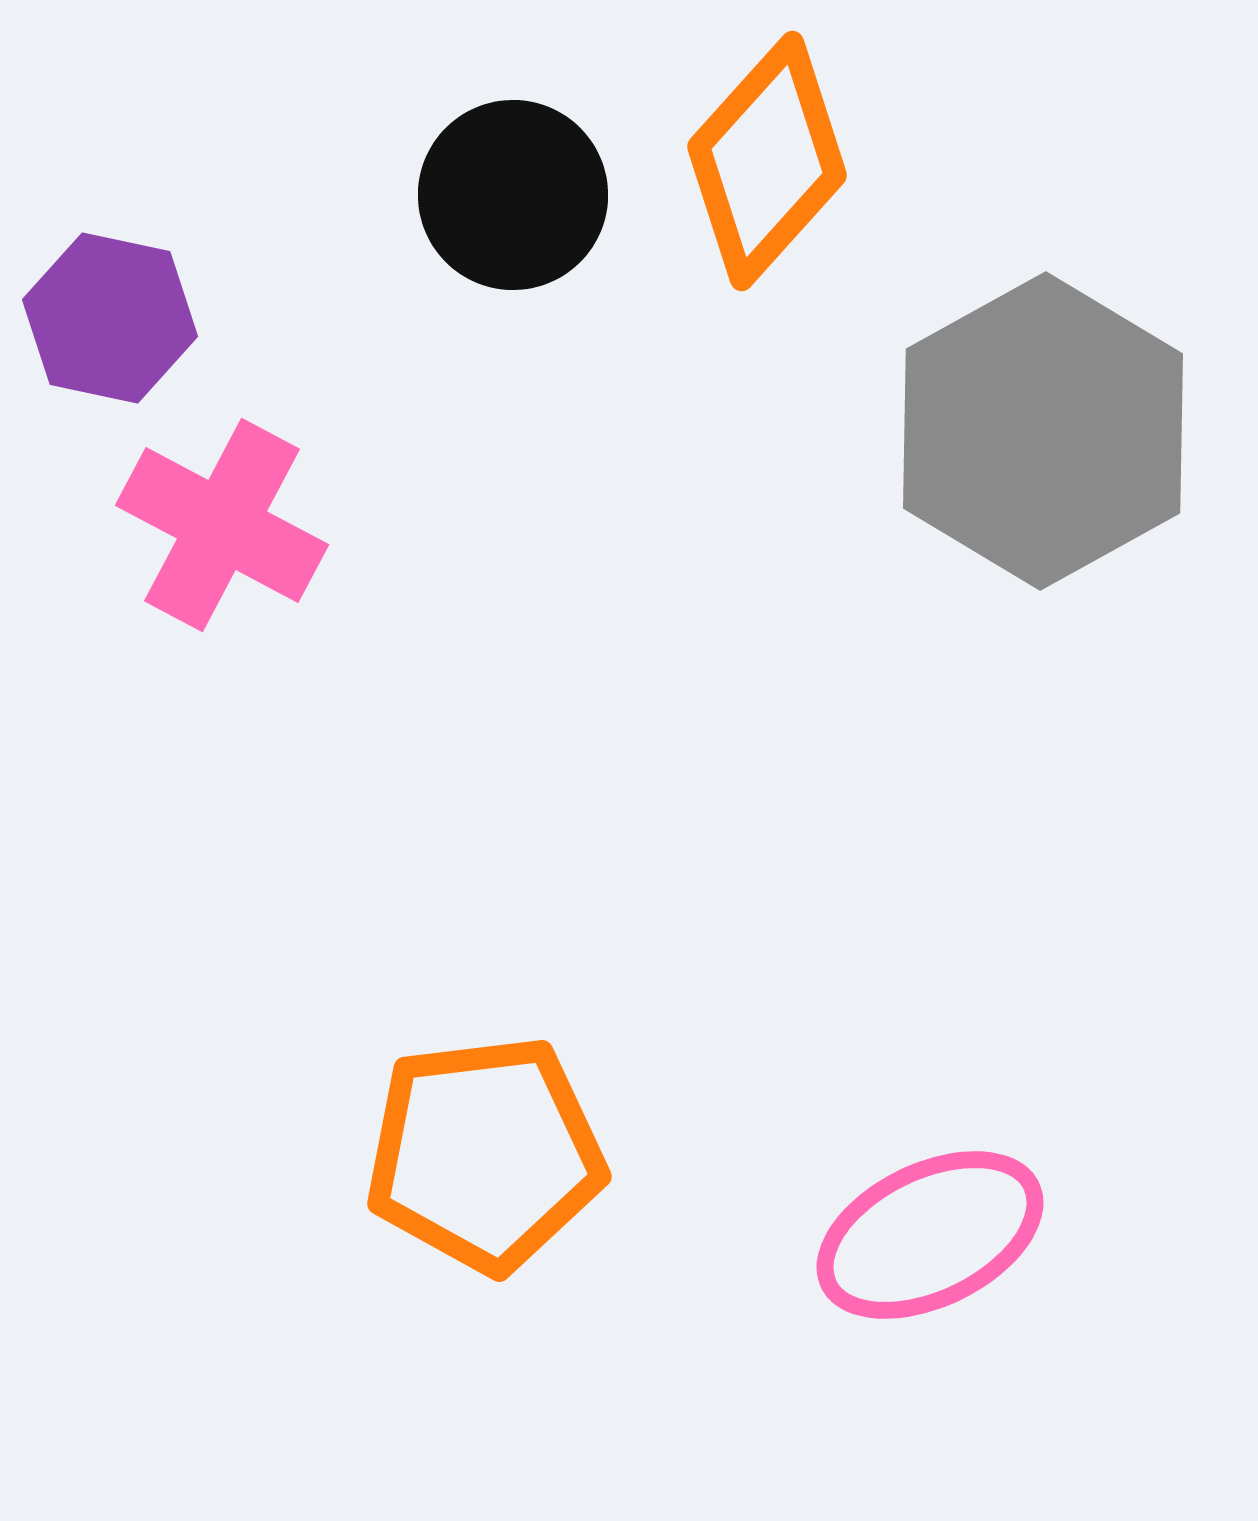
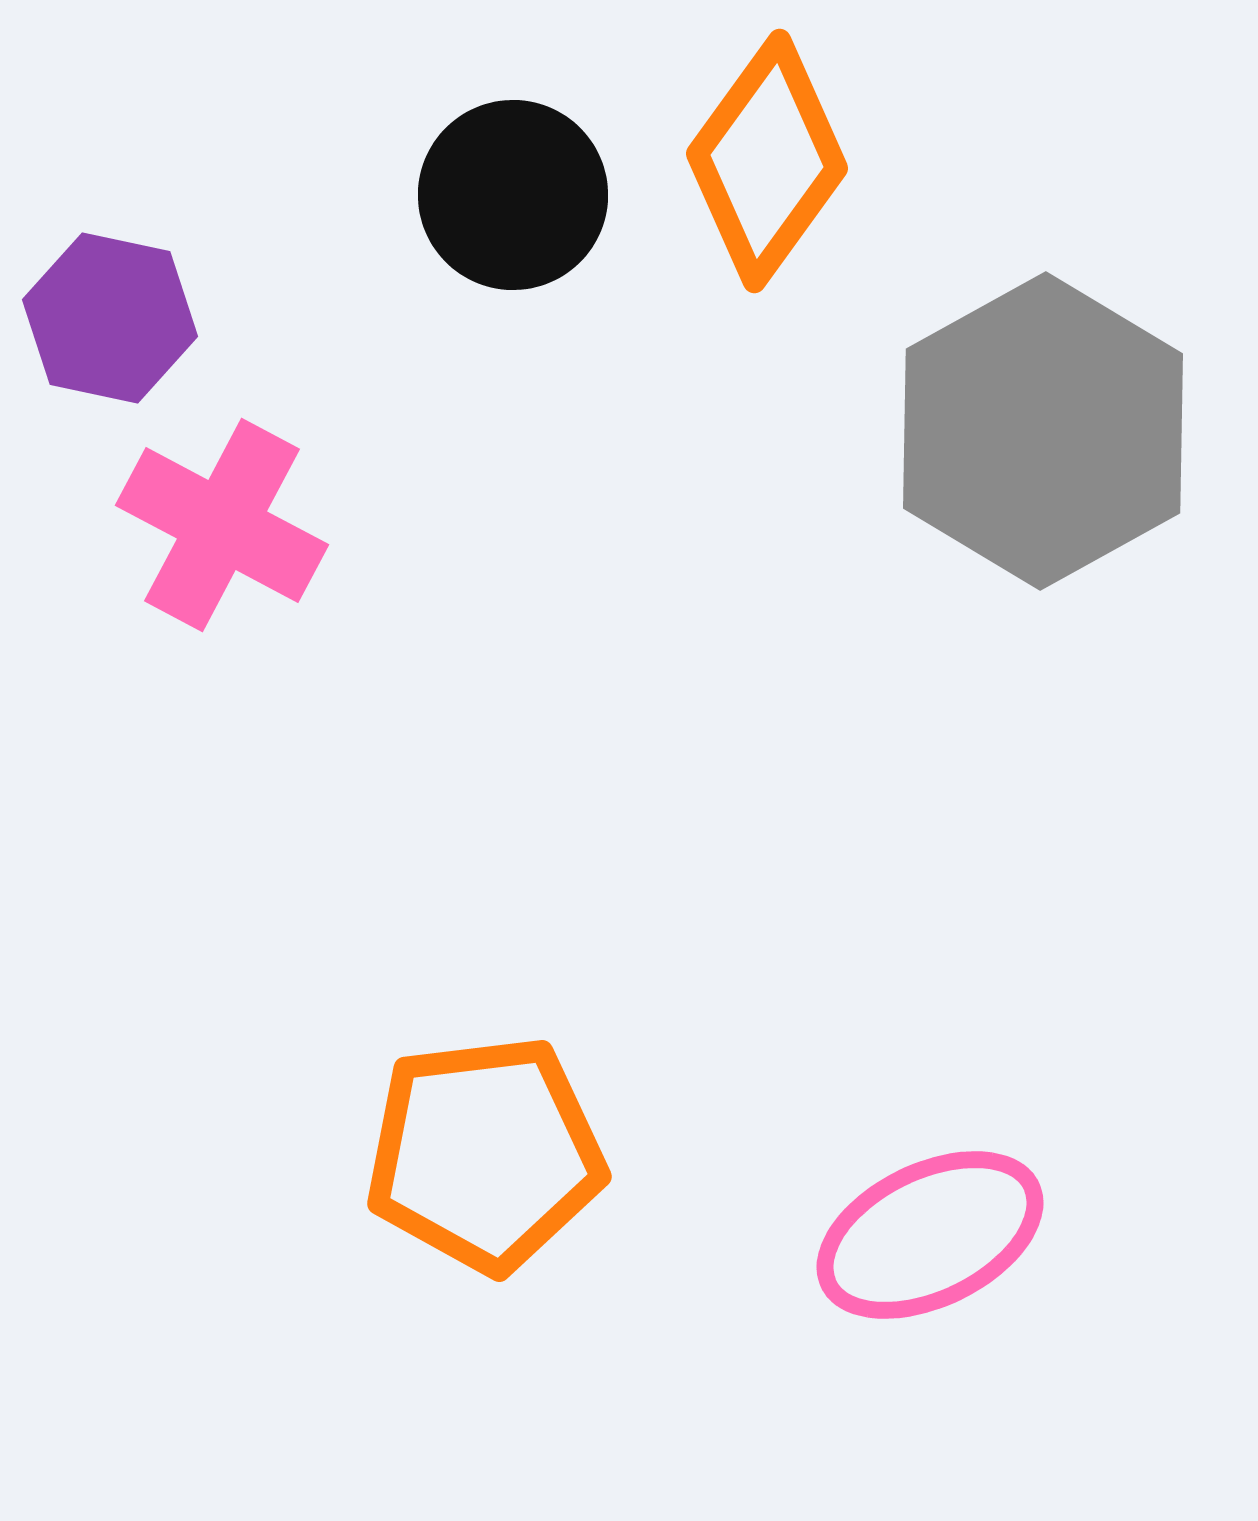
orange diamond: rotated 6 degrees counterclockwise
